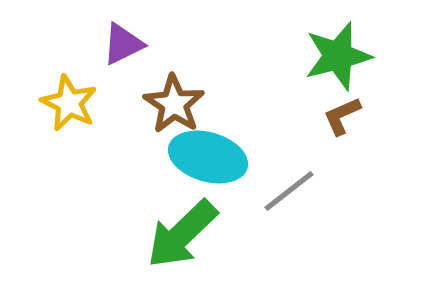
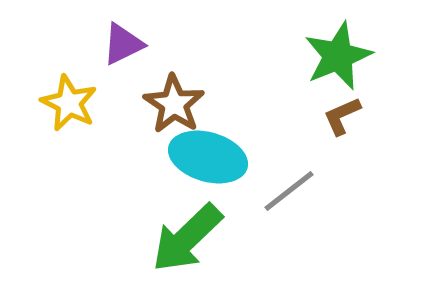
green star: rotated 8 degrees counterclockwise
green arrow: moved 5 px right, 4 px down
